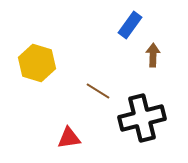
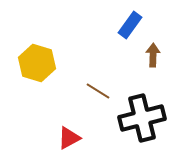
red triangle: rotated 20 degrees counterclockwise
